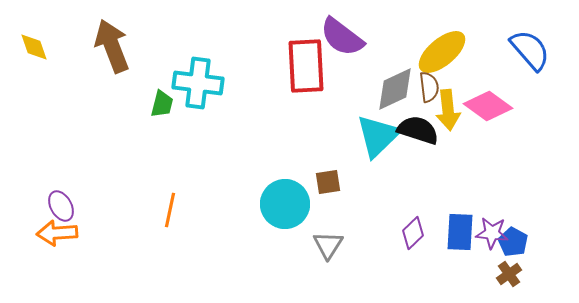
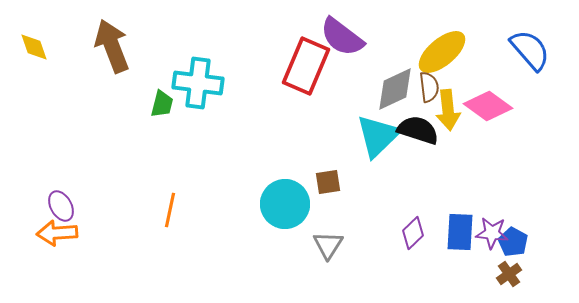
red rectangle: rotated 26 degrees clockwise
